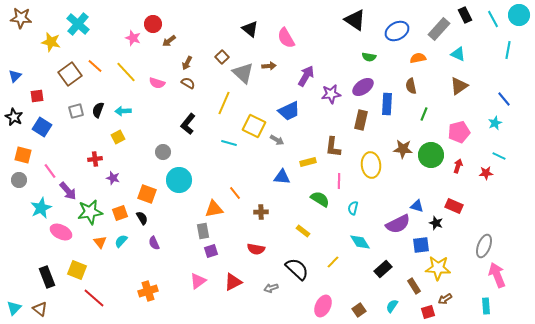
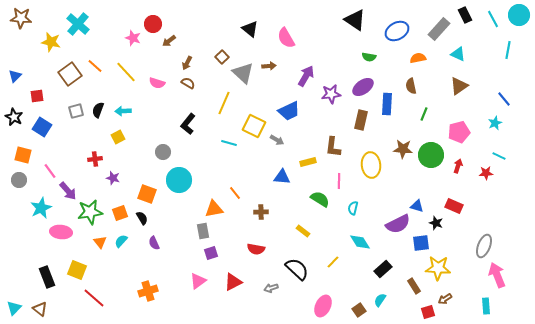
pink ellipse at (61, 232): rotated 20 degrees counterclockwise
blue square at (421, 245): moved 2 px up
purple square at (211, 251): moved 2 px down
cyan semicircle at (392, 306): moved 12 px left, 6 px up
